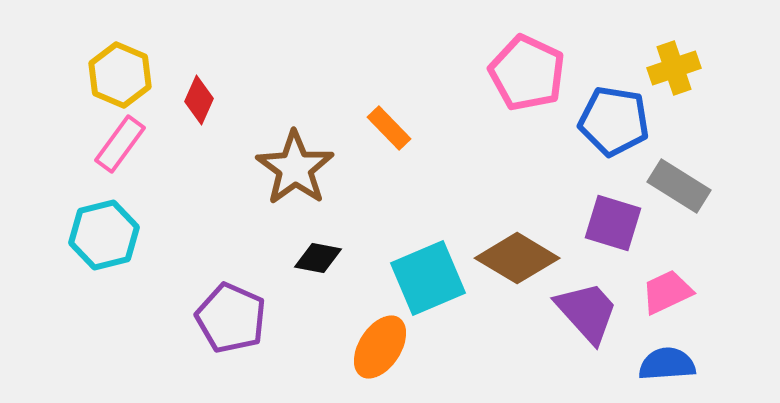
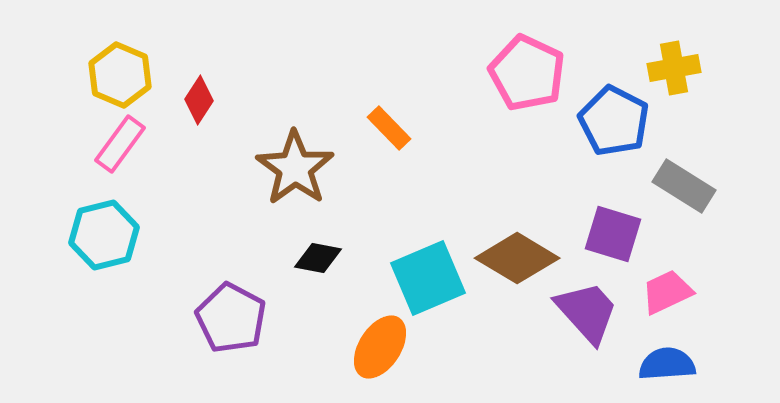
yellow cross: rotated 9 degrees clockwise
red diamond: rotated 9 degrees clockwise
blue pentagon: rotated 18 degrees clockwise
gray rectangle: moved 5 px right
purple square: moved 11 px down
purple pentagon: rotated 4 degrees clockwise
